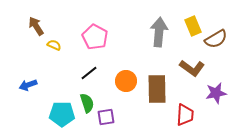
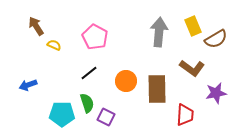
purple square: rotated 36 degrees clockwise
